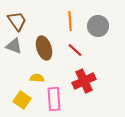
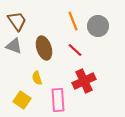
orange line: moved 3 px right; rotated 18 degrees counterclockwise
yellow semicircle: rotated 112 degrees counterclockwise
pink rectangle: moved 4 px right, 1 px down
